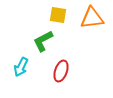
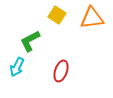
yellow square: moved 1 px left; rotated 24 degrees clockwise
green L-shape: moved 13 px left
cyan arrow: moved 4 px left
